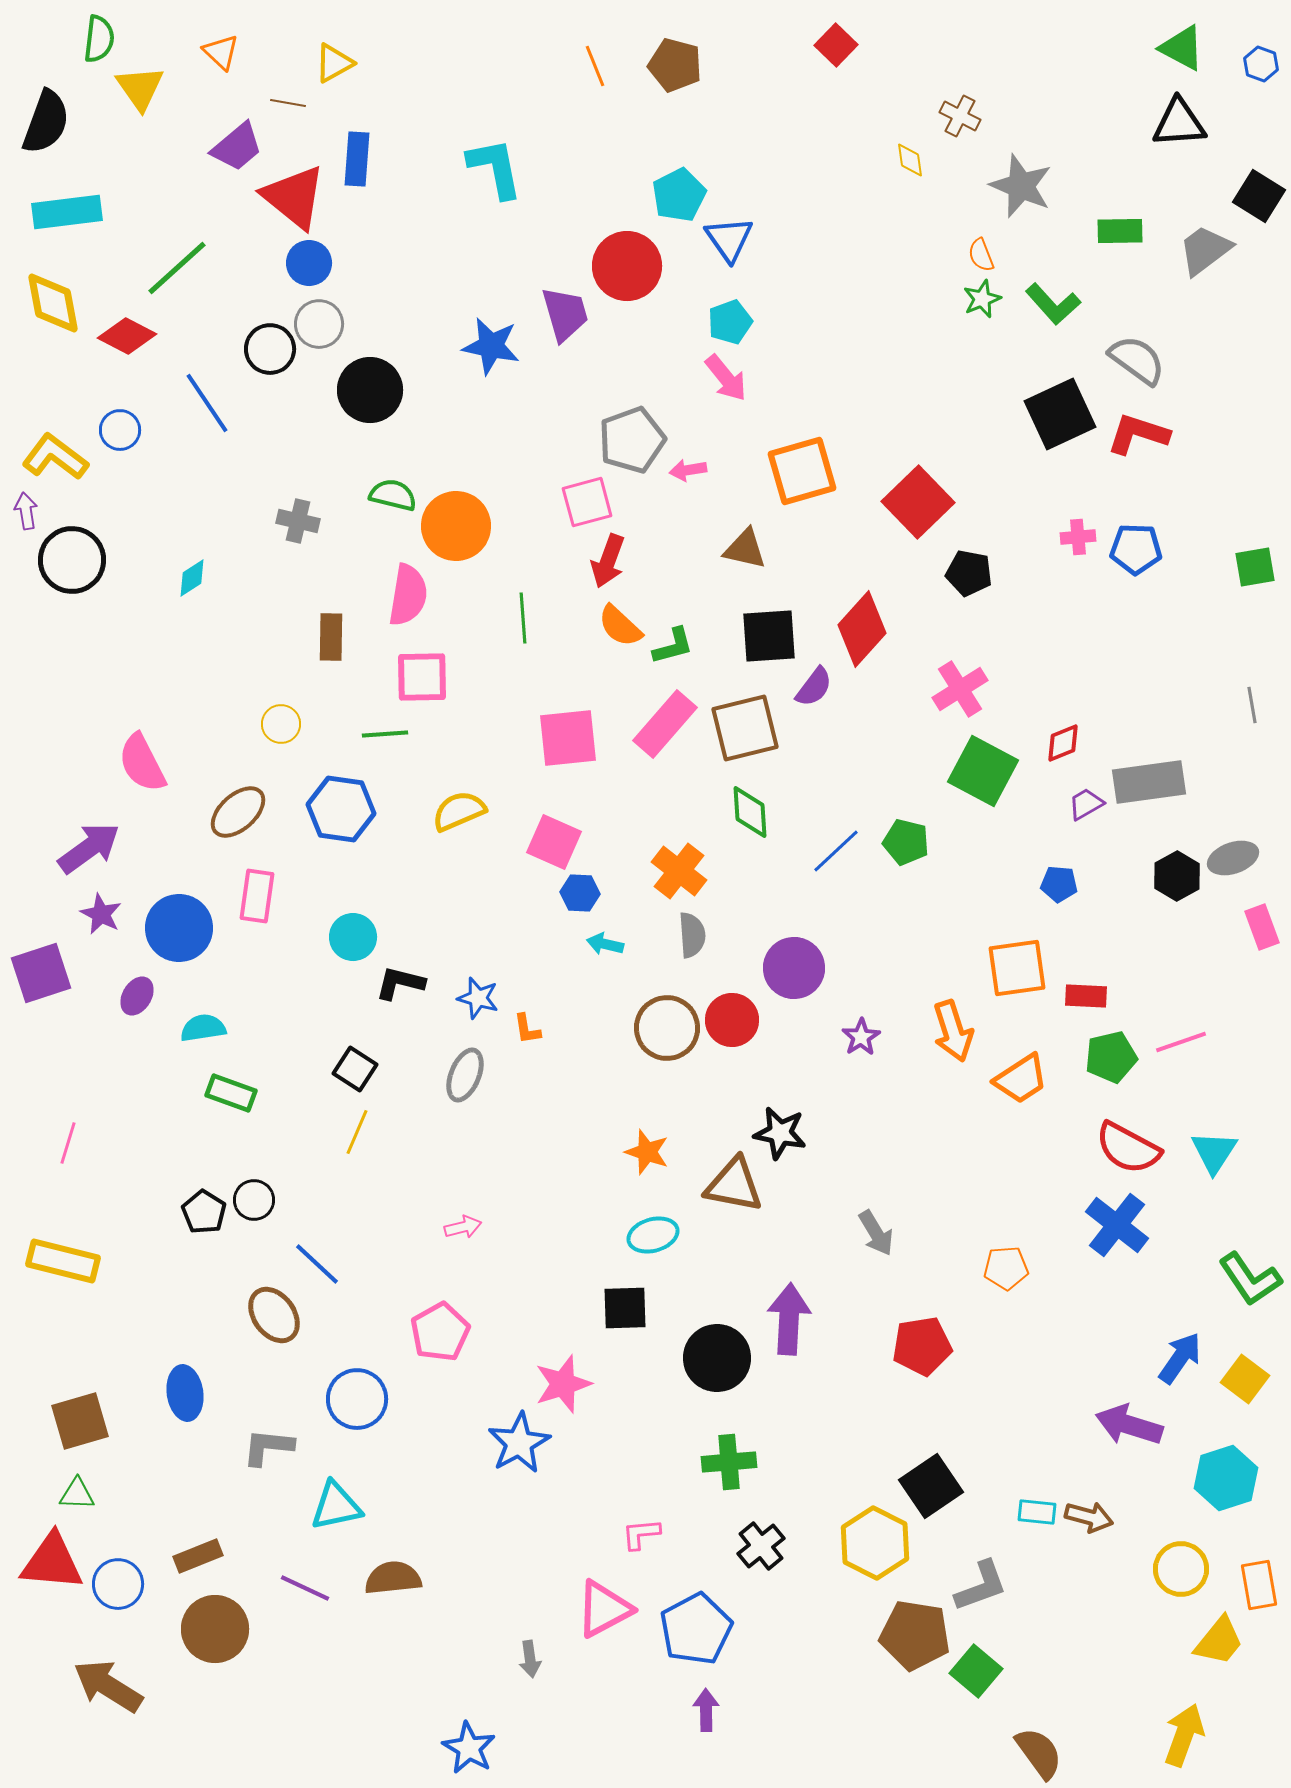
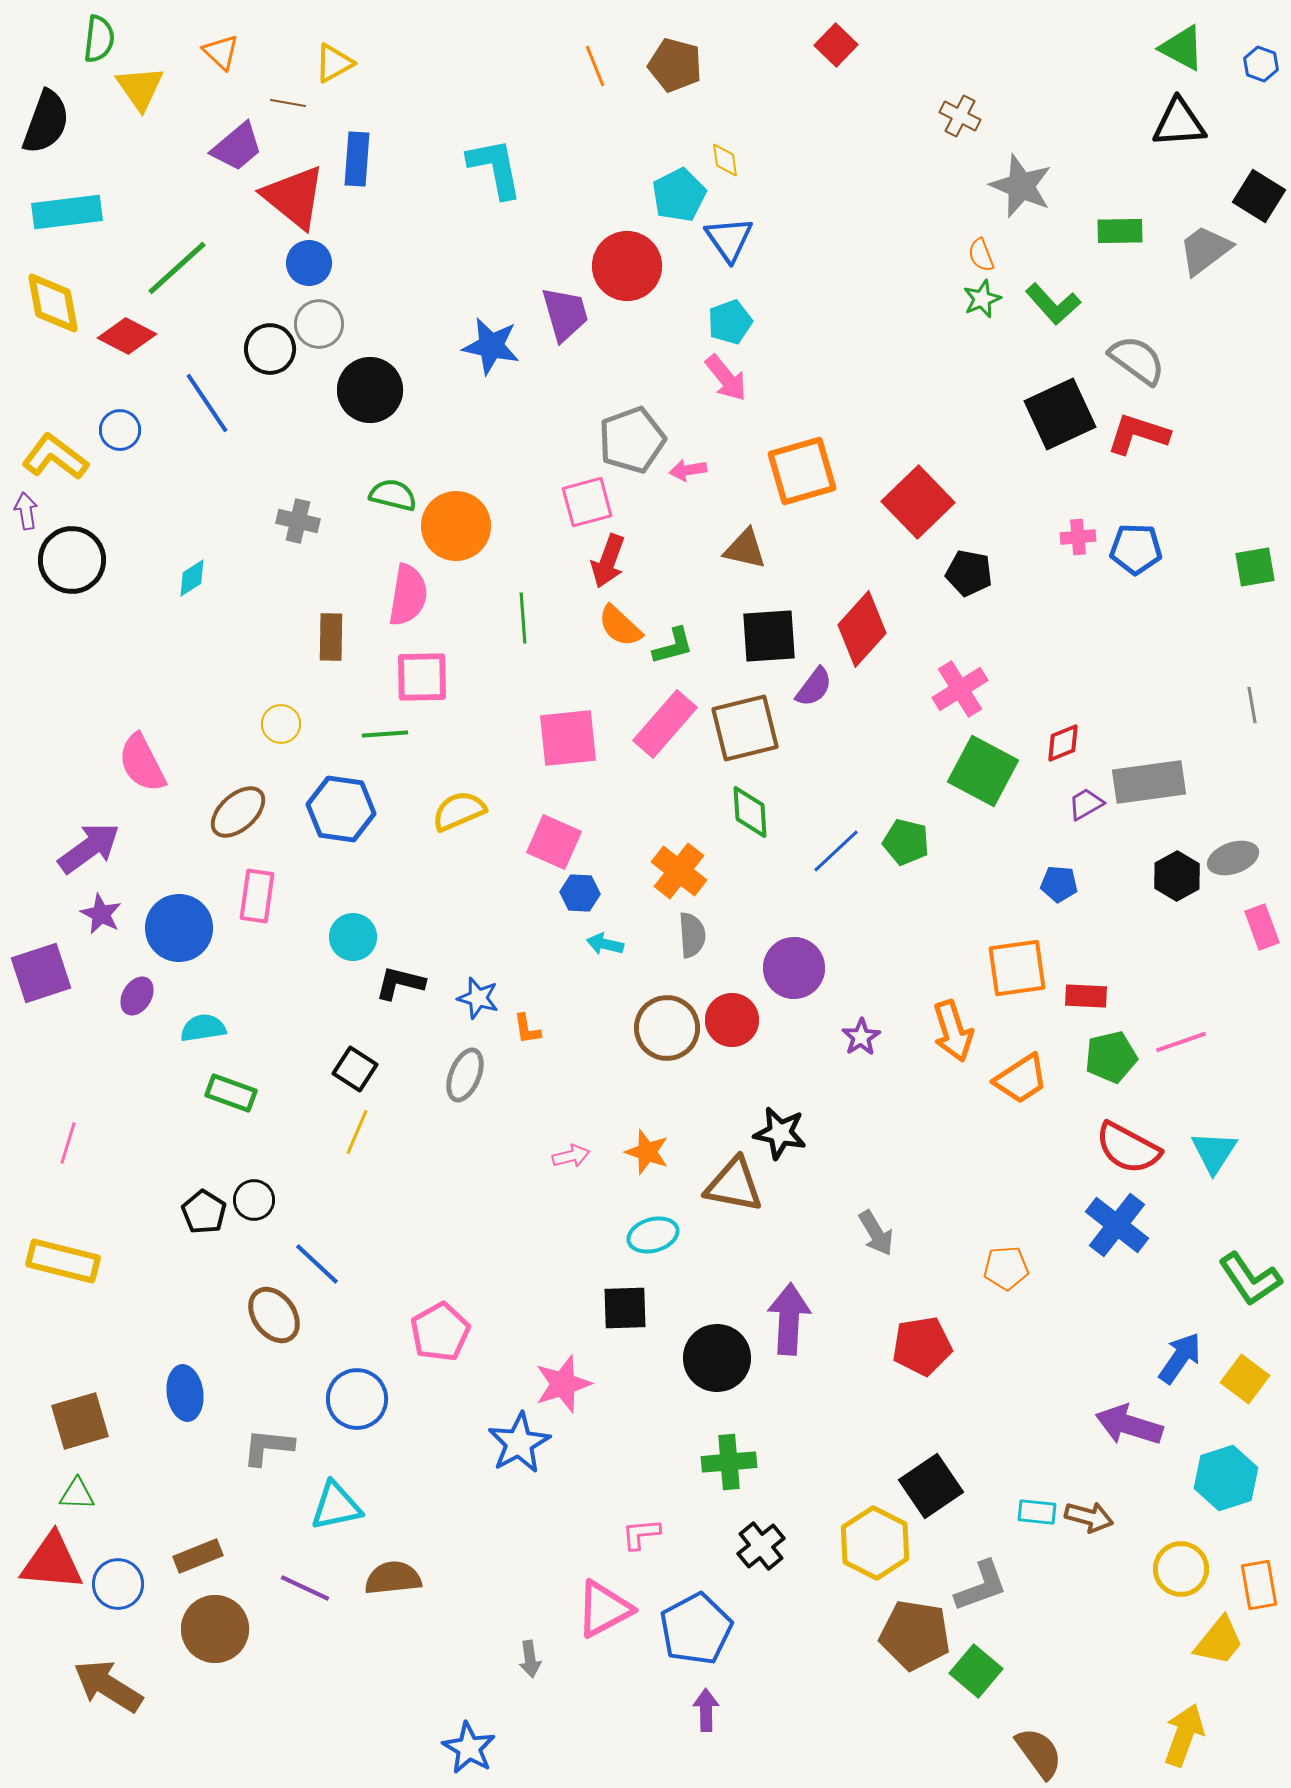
yellow diamond at (910, 160): moved 185 px left
pink arrow at (463, 1227): moved 108 px right, 71 px up
